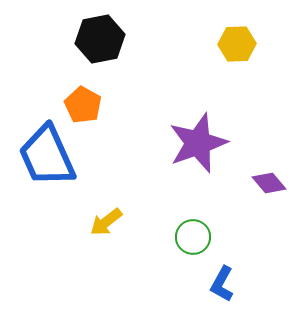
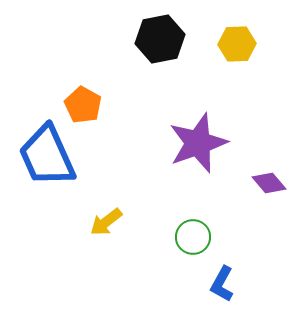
black hexagon: moved 60 px right
